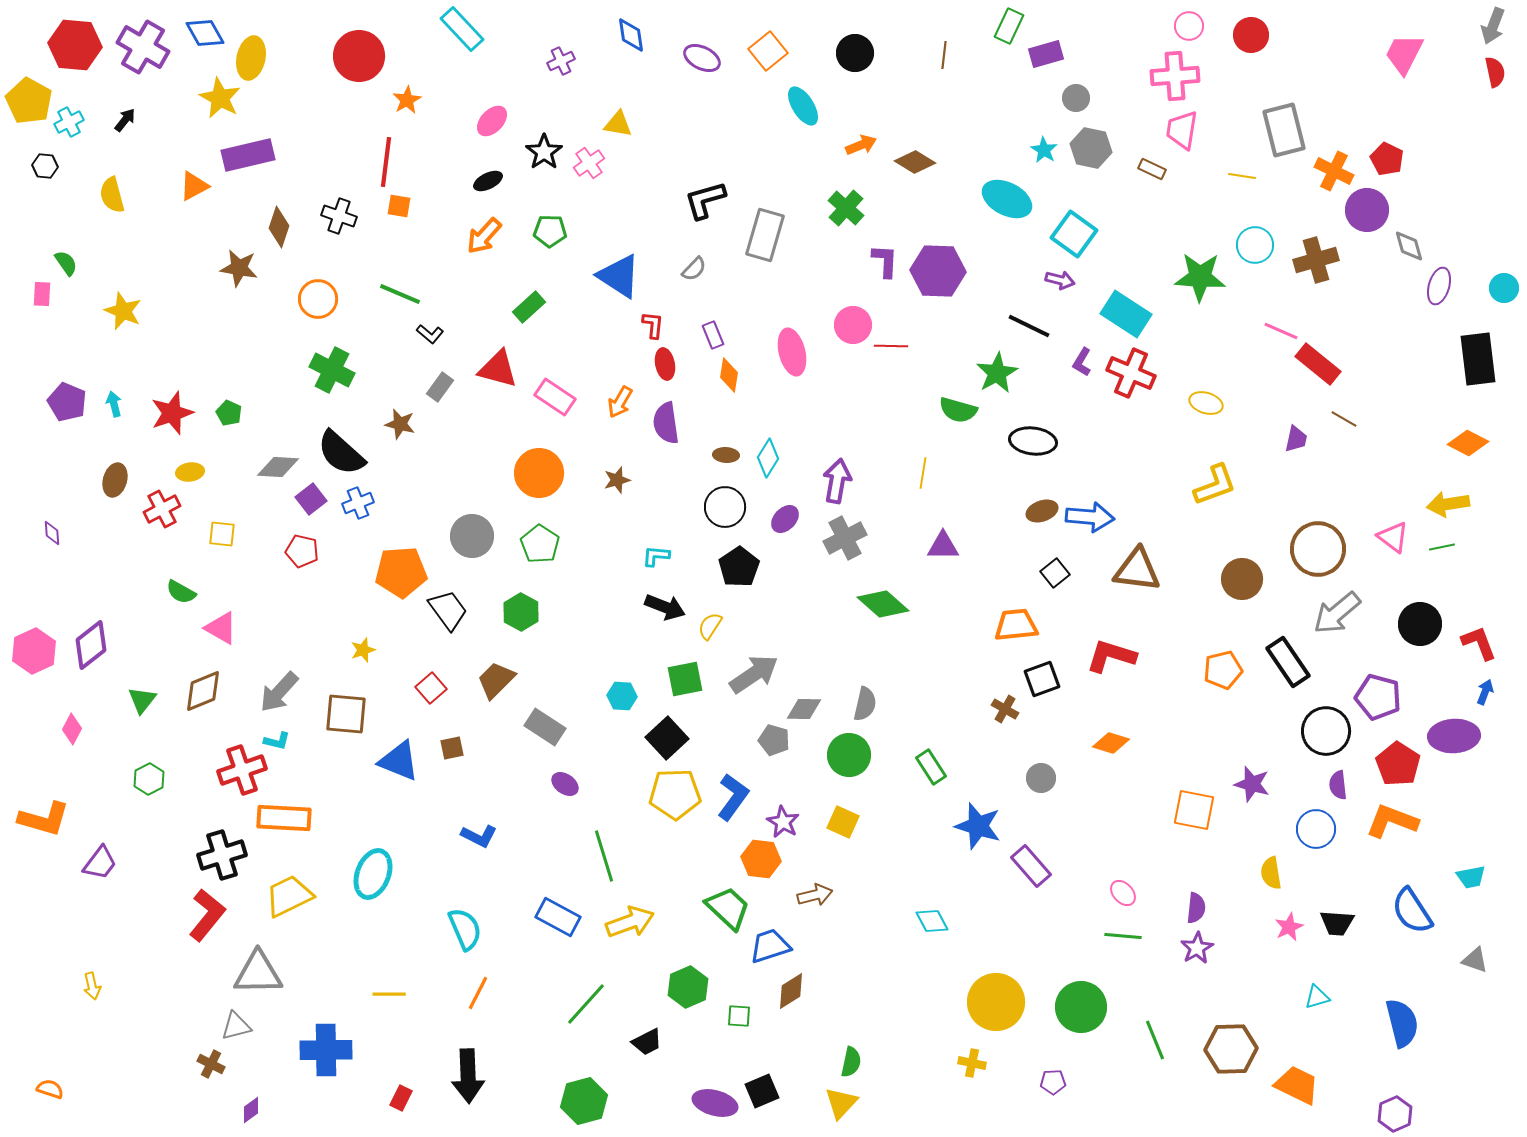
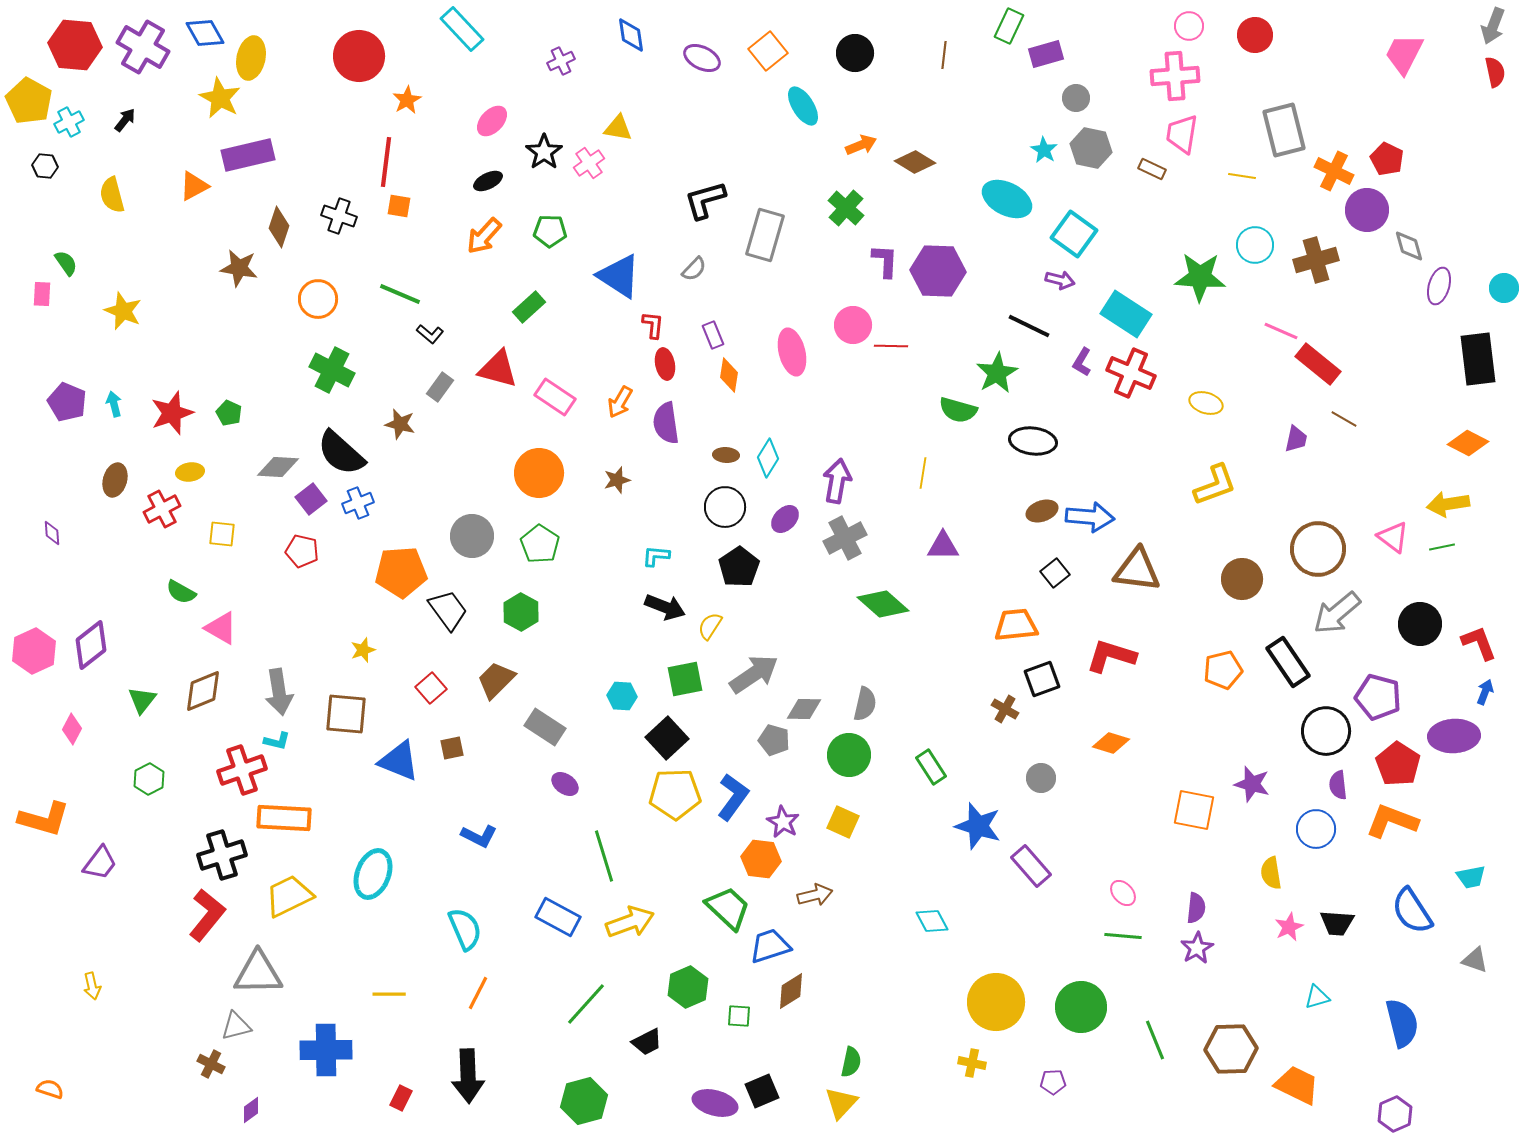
red circle at (1251, 35): moved 4 px right
yellow triangle at (618, 124): moved 4 px down
pink trapezoid at (1182, 130): moved 4 px down
gray arrow at (279, 692): rotated 51 degrees counterclockwise
